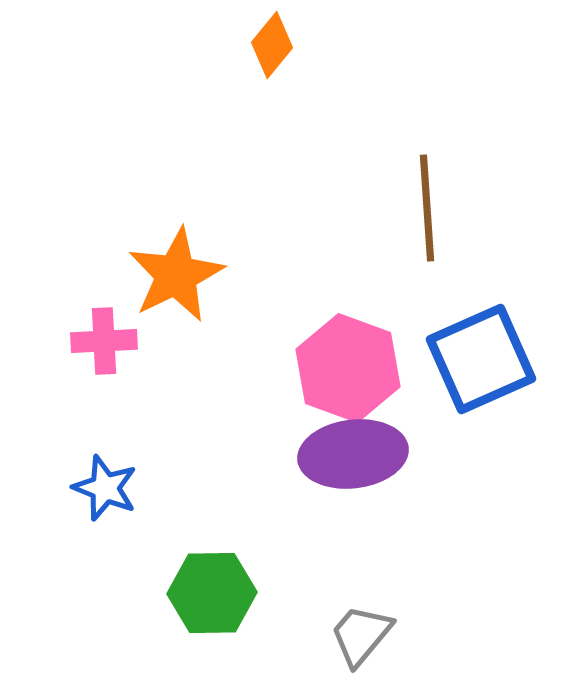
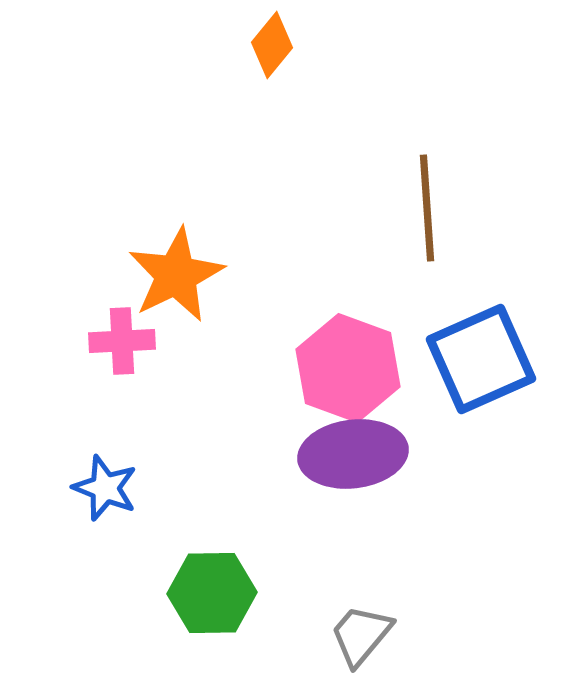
pink cross: moved 18 px right
